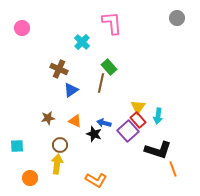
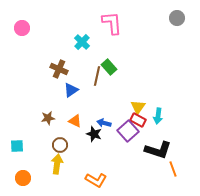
brown line: moved 4 px left, 7 px up
red rectangle: rotated 21 degrees counterclockwise
orange circle: moved 7 px left
